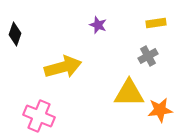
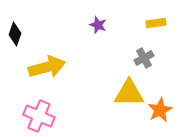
gray cross: moved 4 px left, 2 px down
yellow arrow: moved 16 px left
orange star: rotated 20 degrees counterclockwise
